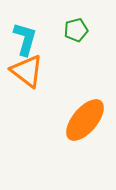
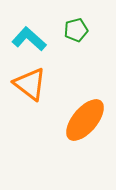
cyan L-shape: moved 4 px right; rotated 64 degrees counterclockwise
orange triangle: moved 3 px right, 13 px down
